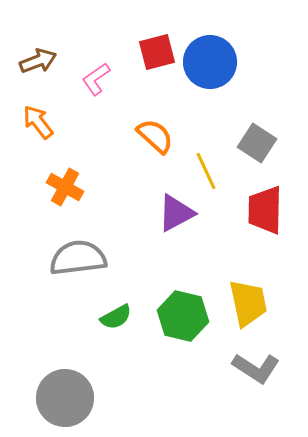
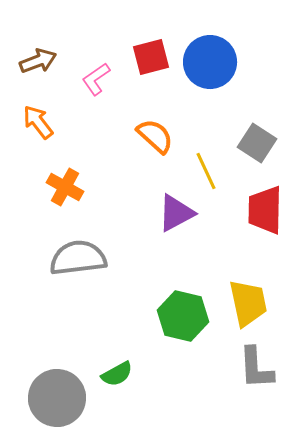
red square: moved 6 px left, 5 px down
green semicircle: moved 1 px right, 57 px down
gray L-shape: rotated 54 degrees clockwise
gray circle: moved 8 px left
